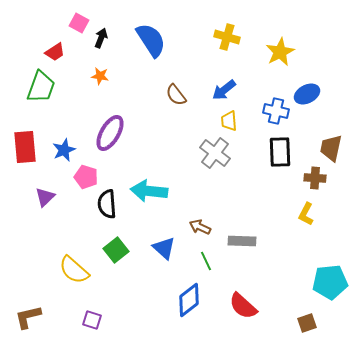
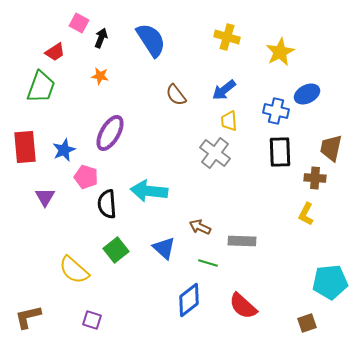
purple triangle: rotated 15 degrees counterclockwise
green line: moved 2 px right, 2 px down; rotated 48 degrees counterclockwise
